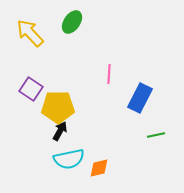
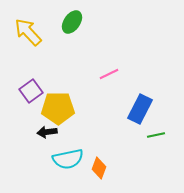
yellow arrow: moved 2 px left, 1 px up
pink line: rotated 60 degrees clockwise
purple square: moved 2 px down; rotated 20 degrees clockwise
blue rectangle: moved 11 px down
yellow pentagon: moved 1 px down
black arrow: moved 13 px left, 1 px down; rotated 126 degrees counterclockwise
cyan semicircle: moved 1 px left
orange diamond: rotated 55 degrees counterclockwise
